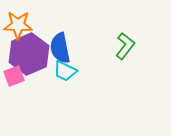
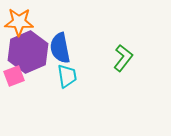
orange star: moved 1 px right, 3 px up
green L-shape: moved 2 px left, 12 px down
purple hexagon: moved 1 px left, 2 px up
cyan trapezoid: moved 2 px right, 5 px down; rotated 125 degrees counterclockwise
